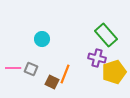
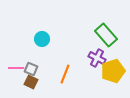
purple cross: rotated 12 degrees clockwise
pink line: moved 3 px right
yellow pentagon: moved 1 px left, 1 px up
brown square: moved 21 px left
